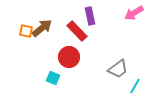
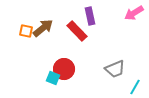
brown arrow: moved 1 px right
red circle: moved 5 px left, 12 px down
gray trapezoid: moved 3 px left; rotated 15 degrees clockwise
cyan line: moved 1 px down
